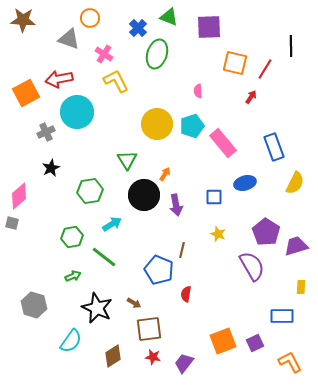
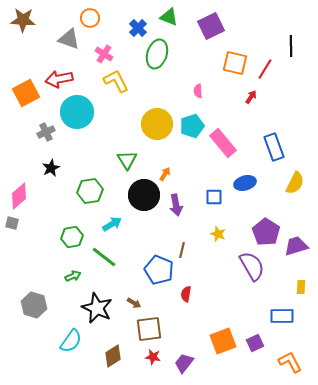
purple square at (209, 27): moved 2 px right, 1 px up; rotated 24 degrees counterclockwise
